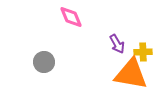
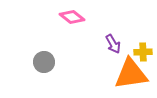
pink diamond: moved 1 px right; rotated 30 degrees counterclockwise
purple arrow: moved 4 px left
orange triangle: rotated 18 degrees counterclockwise
